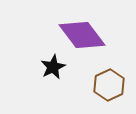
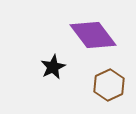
purple diamond: moved 11 px right
